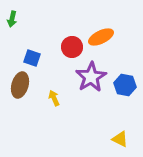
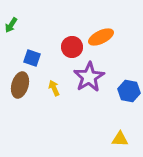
green arrow: moved 1 px left, 6 px down; rotated 21 degrees clockwise
purple star: moved 2 px left
blue hexagon: moved 4 px right, 6 px down
yellow arrow: moved 10 px up
yellow triangle: rotated 24 degrees counterclockwise
